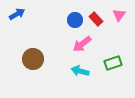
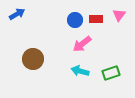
red rectangle: rotated 48 degrees counterclockwise
green rectangle: moved 2 px left, 10 px down
